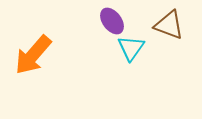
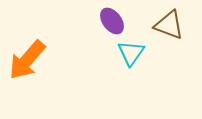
cyan triangle: moved 5 px down
orange arrow: moved 6 px left, 5 px down
